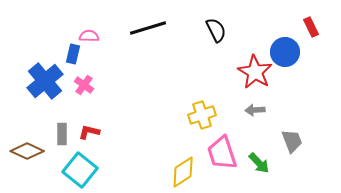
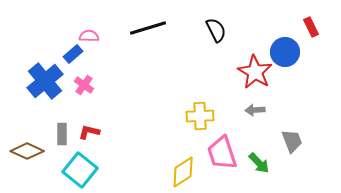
blue rectangle: rotated 36 degrees clockwise
yellow cross: moved 2 px left, 1 px down; rotated 16 degrees clockwise
